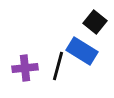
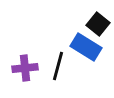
black square: moved 3 px right, 2 px down
blue rectangle: moved 4 px right, 4 px up
